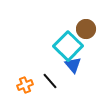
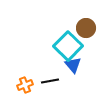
brown circle: moved 1 px up
black line: rotated 60 degrees counterclockwise
